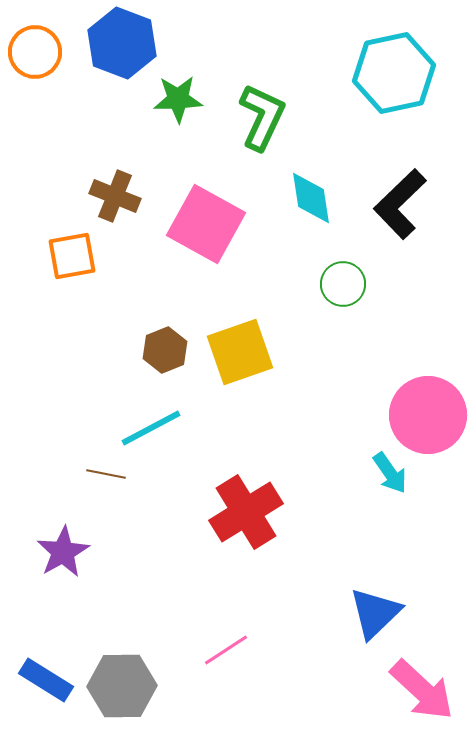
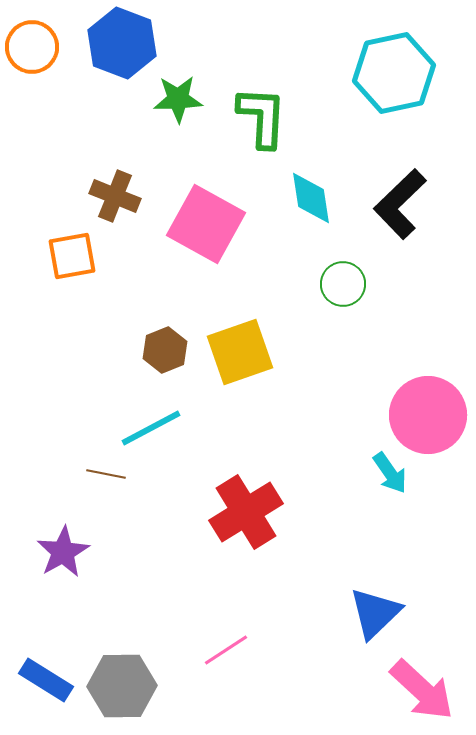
orange circle: moved 3 px left, 5 px up
green L-shape: rotated 22 degrees counterclockwise
